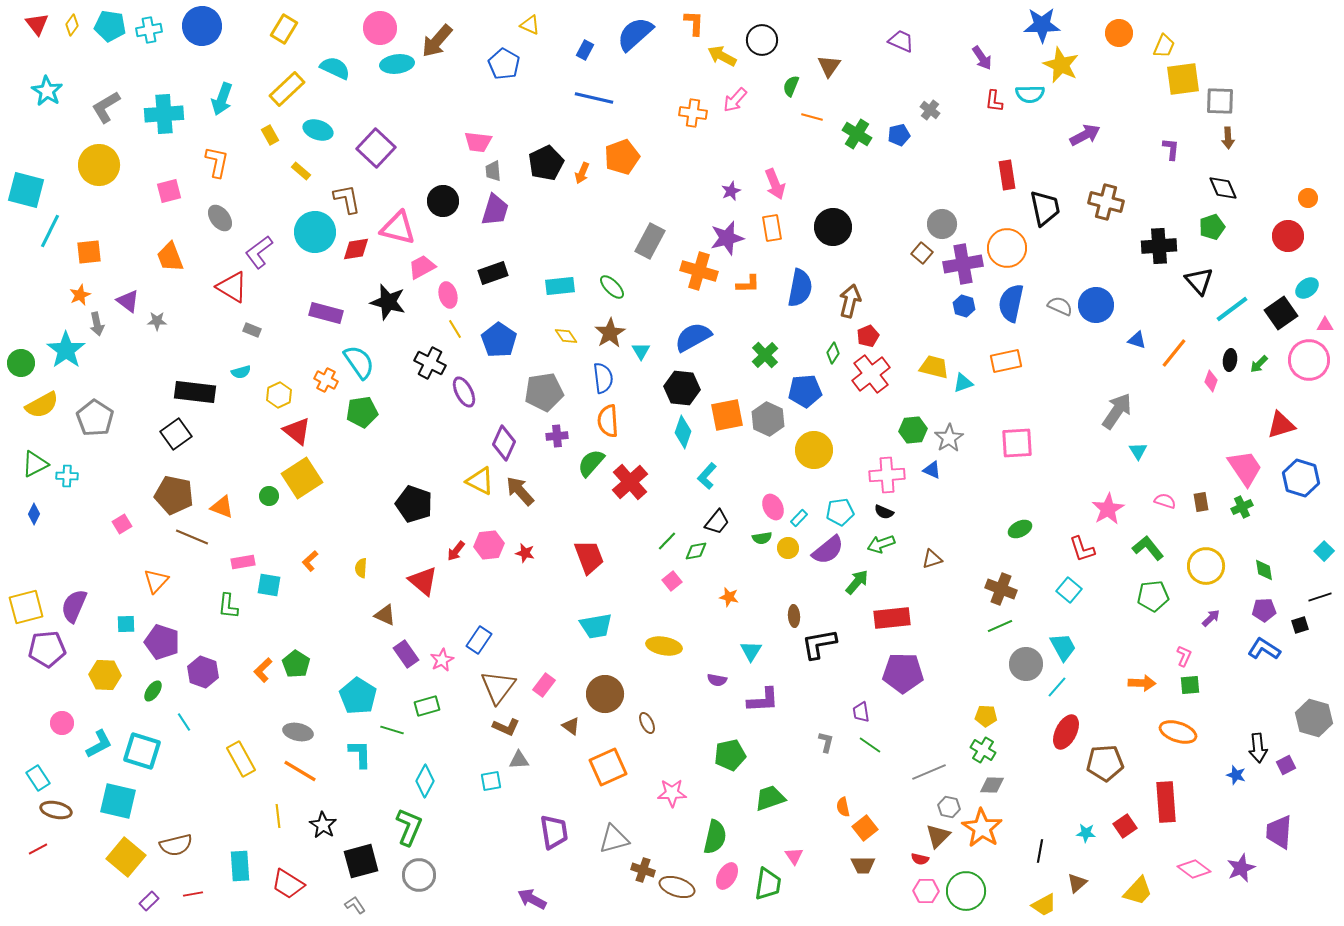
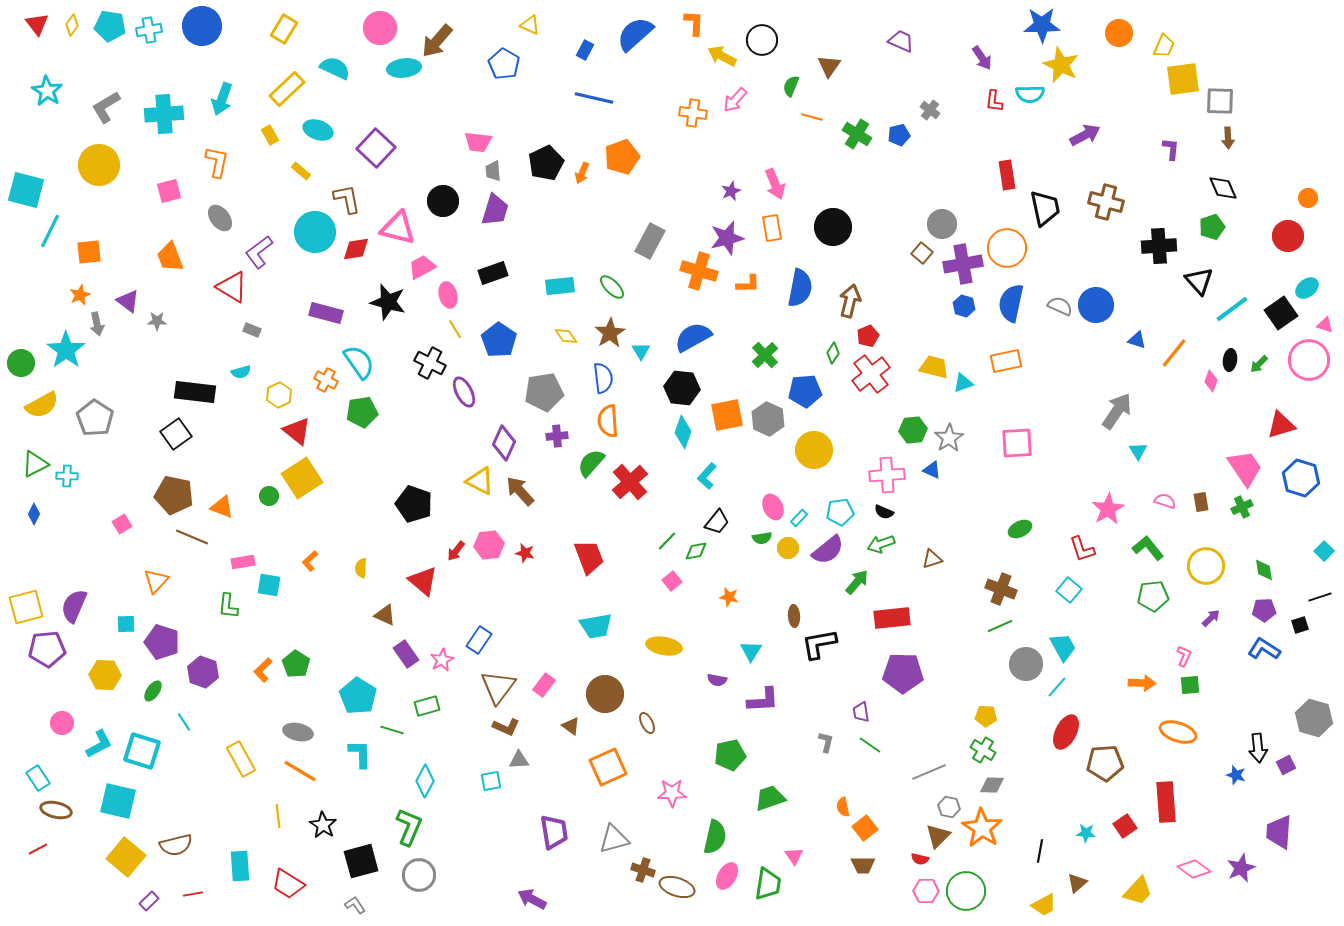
cyan ellipse at (397, 64): moved 7 px right, 4 px down
pink triangle at (1325, 325): rotated 18 degrees clockwise
